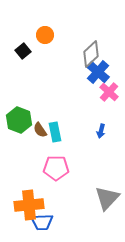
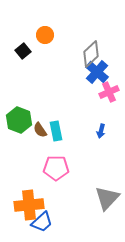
blue cross: moved 1 px left
pink cross: rotated 24 degrees clockwise
cyan rectangle: moved 1 px right, 1 px up
blue trapezoid: rotated 40 degrees counterclockwise
